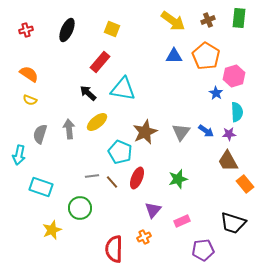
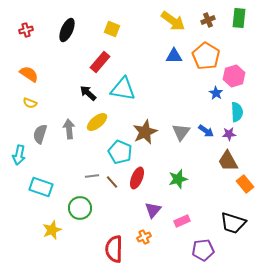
yellow semicircle: moved 3 px down
